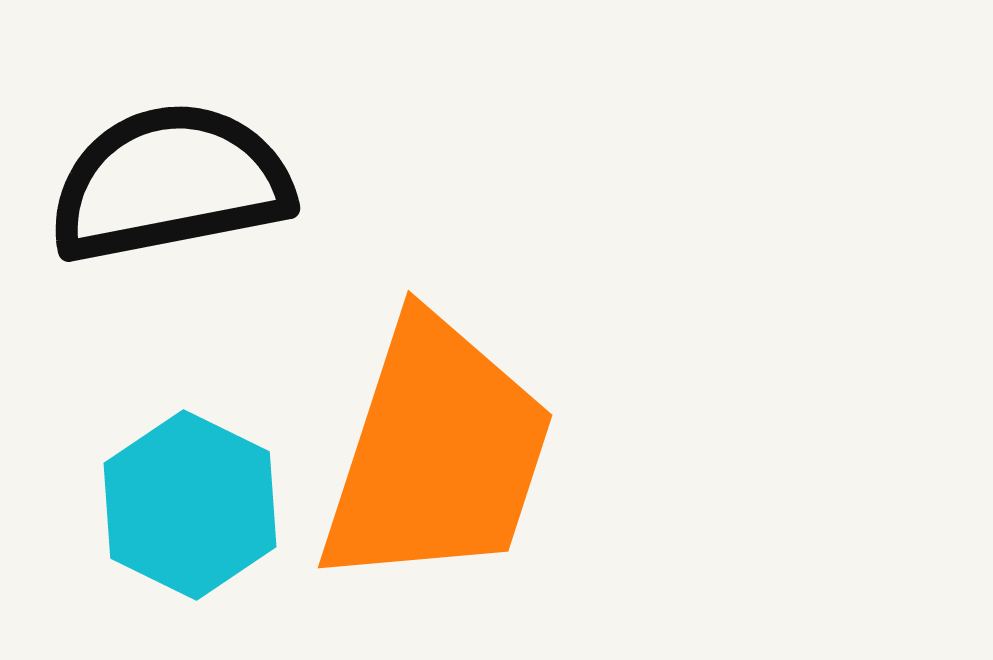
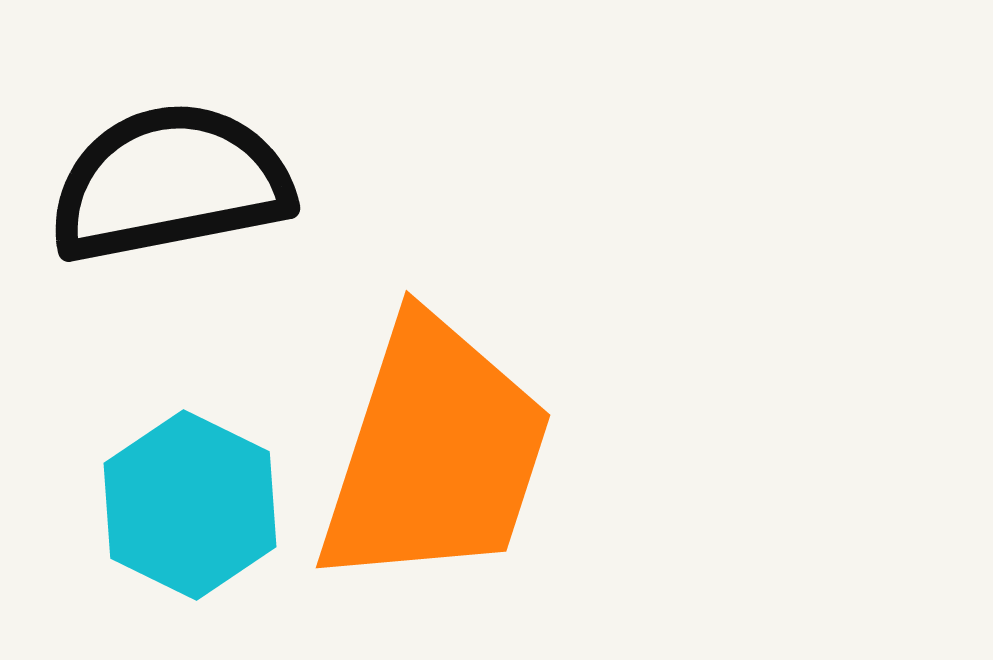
orange trapezoid: moved 2 px left
